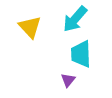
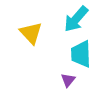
cyan arrow: moved 1 px right
yellow triangle: moved 1 px right, 6 px down
